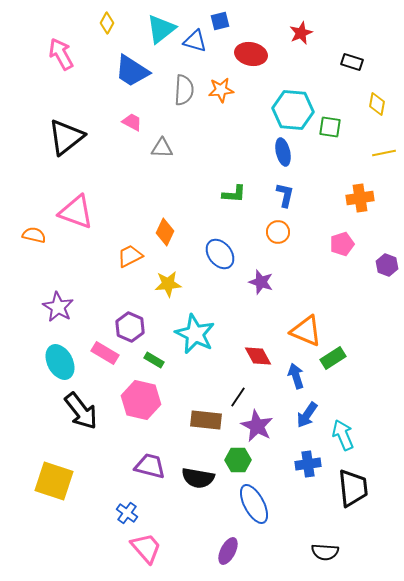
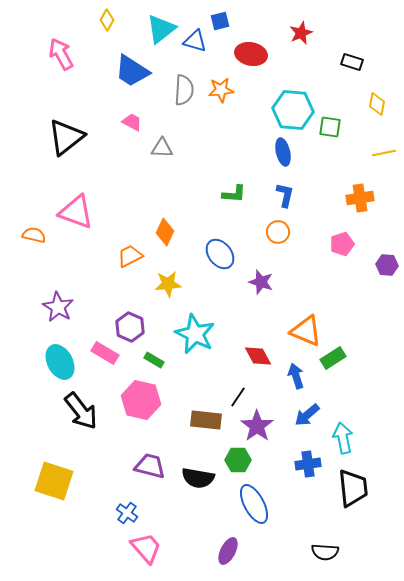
yellow diamond at (107, 23): moved 3 px up
purple hexagon at (387, 265): rotated 15 degrees counterclockwise
blue arrow at (307, 415): rotated 16 degrees clockwise
purple star at (257, 426): rotated 8 degrees clockwise
cyan arrow at (343, 435): moved 3 px down; rotated 12 degrees clockwise
